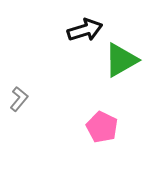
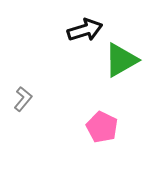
gray L-shape: moved 4 px right
